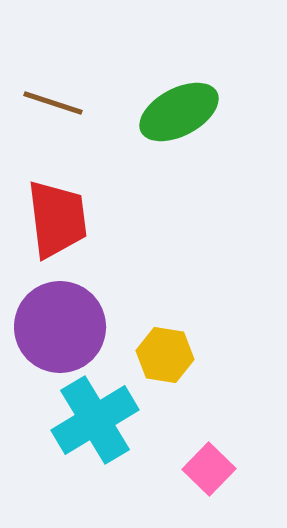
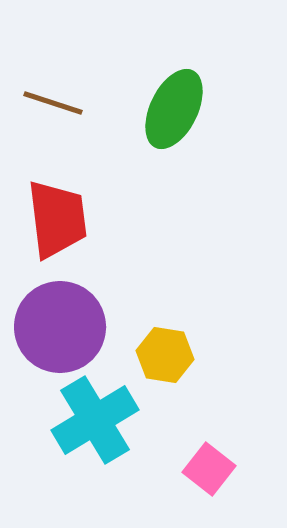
green ellipse: moved 5 px left, 3 px up; rotated 36 degrees counterclockwise
pink square: rotated 6 degrees counterclockwise
